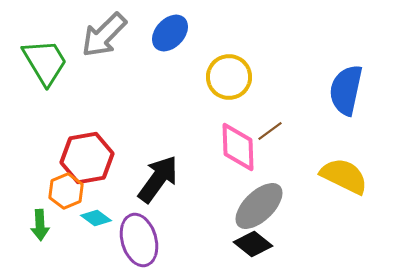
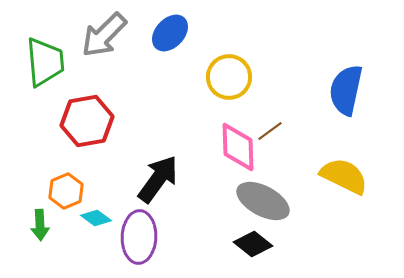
green trapezoid: rotated 26 degrees clockwise
red hexagon: moved 37 px up
gray ellipse: moved 4 px right, 5 px up; rotated 72 degrees clockwise
purple ellipse: moved 3 px up; rotated 18 degrees clockwise
